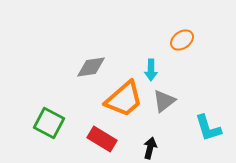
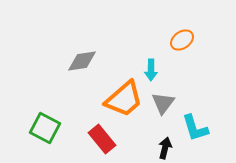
gray diamond: moved 9 px left, 6 px up
gray triangle: moved 1 px left, 2 px down; rotated 15 degrees counterclockwise
green square: moved 4 px left, 5 px down
cyan L-shape: moved 13 px left
red rectangle: rotated 20 degrees clockwise
black arrow: moved 15 px right
